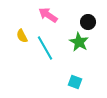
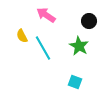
pink arrow: moved 2 px left
black circle: moved 1 px right, 1 px up
green star: moved 4 px down
cyan line: moved 2 px left
